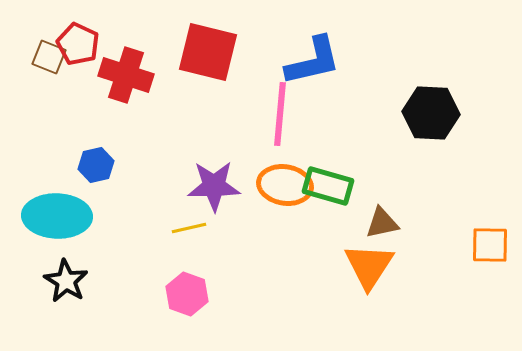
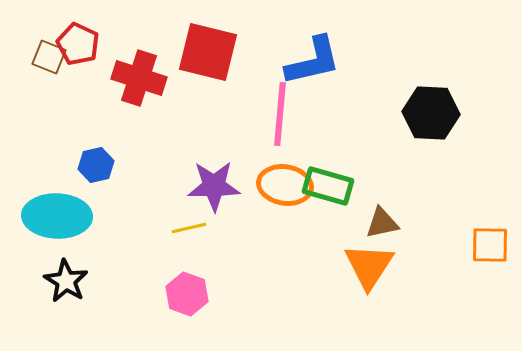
red cross: moved 13 px right, 3 px down
